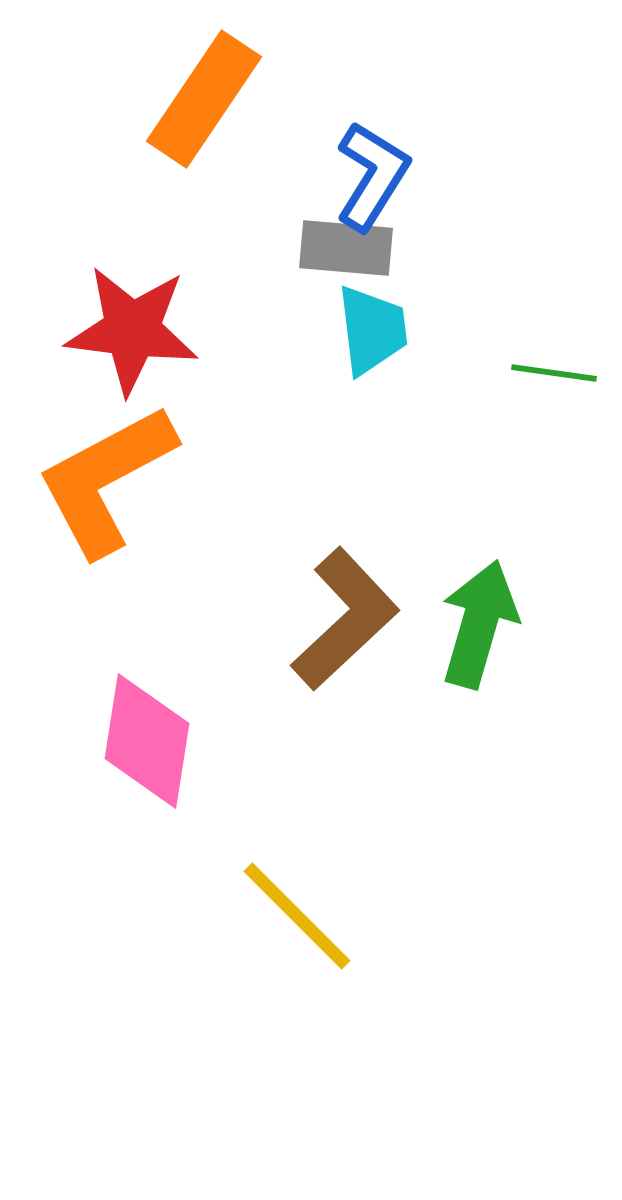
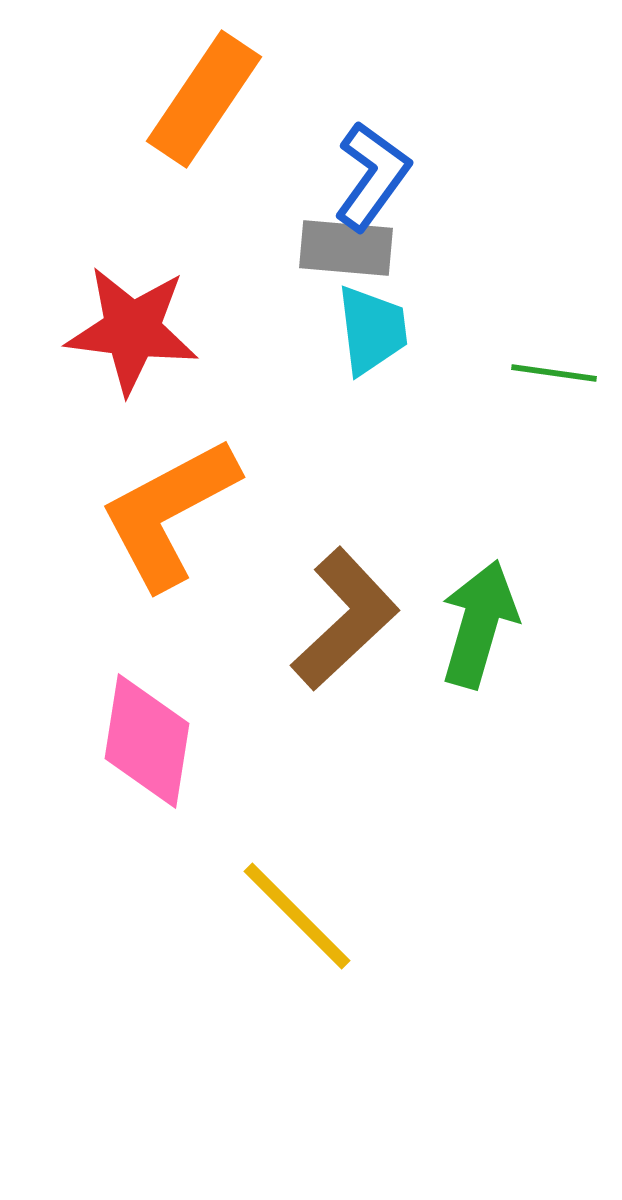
blue L-shape: rotated 4 degrees clockwise
orange L-shape: moved 63 px right, 33 px down
